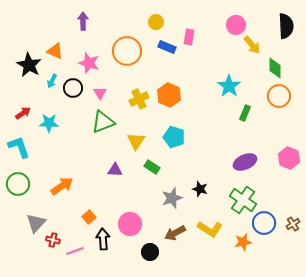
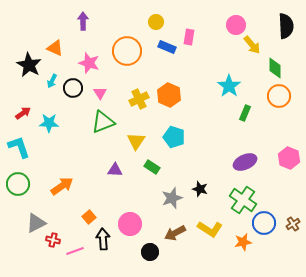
orange triangle at (55, 51): moved 3 px up
gray triangle at (36, 223): rotated 20 degrees clockwise
